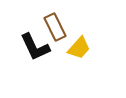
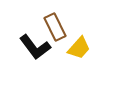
black L-shape: rotated 12 degrees counterclockwise
